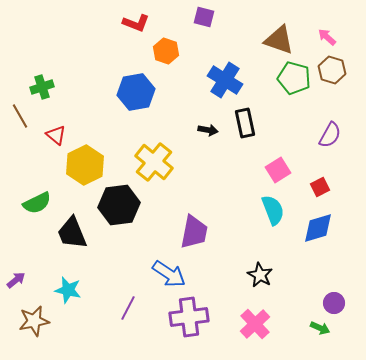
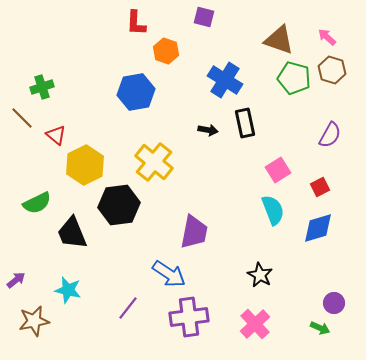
red L-shape: rotated 72 degrees clockwise
brown line: moved 2 px right, 2 px down; rotated 15 degrees counterclockwise
purple line: rotated 10 degrees clockwise
